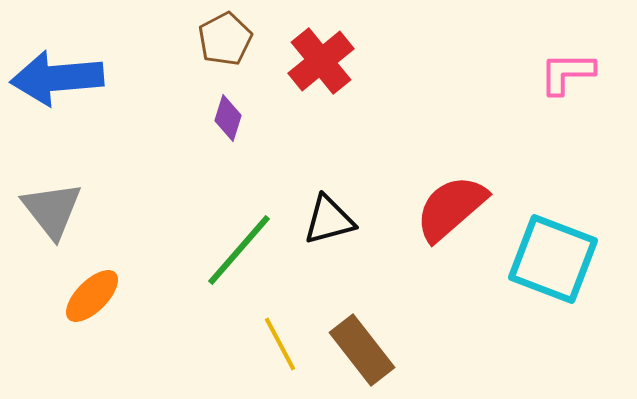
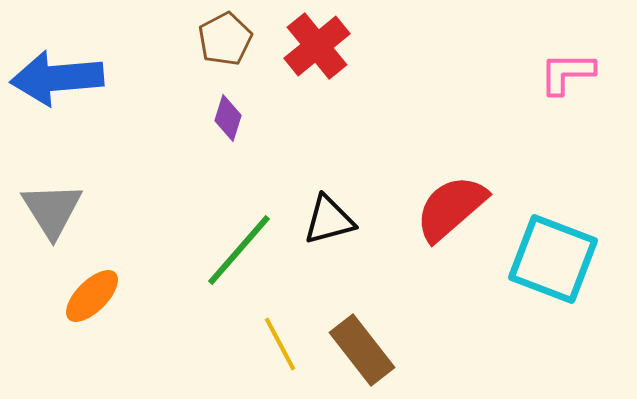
red cross: moved 4 px left, 15 px up
gray triangle: rotated 6 degrees clockwise
